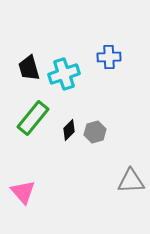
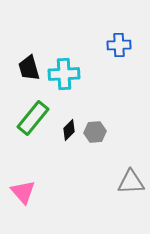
blue cross: moved 10 px right, 12 px up
cyan cross: rotated 16 degrees clockwise
gray hexagon: rotated 10 degrees clockwise
gray triangle: moved 1 px down
